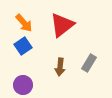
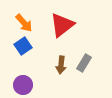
gray rectangle: moved 5 px left
brown arrow: moved 1 px right, 2 px up
